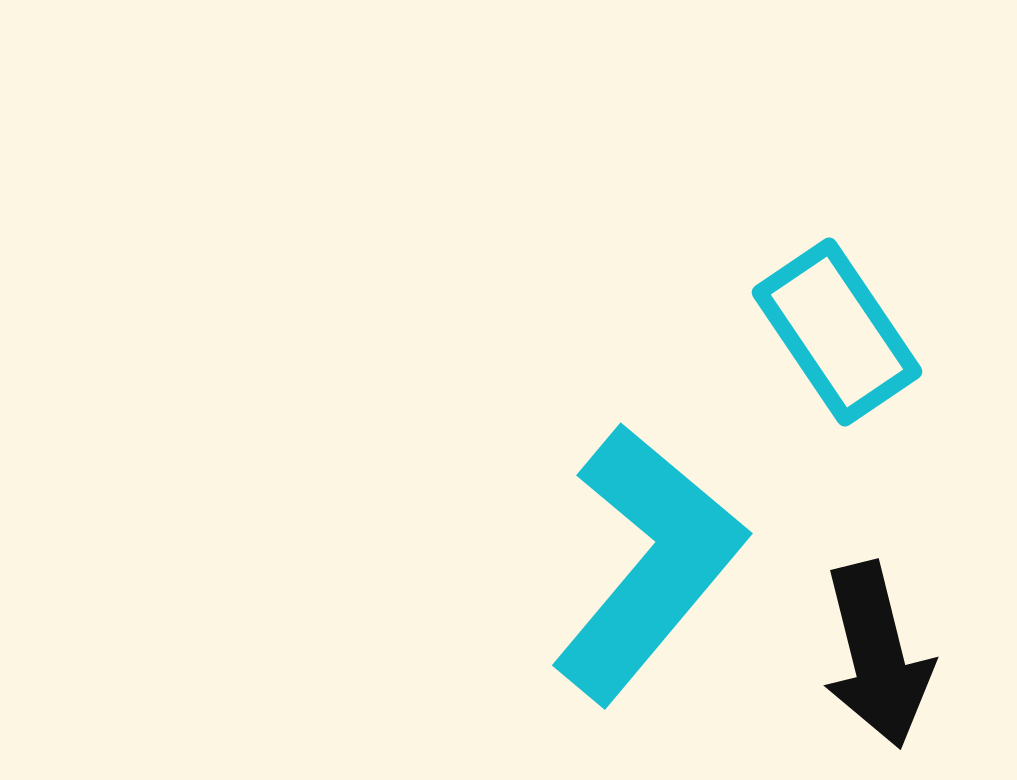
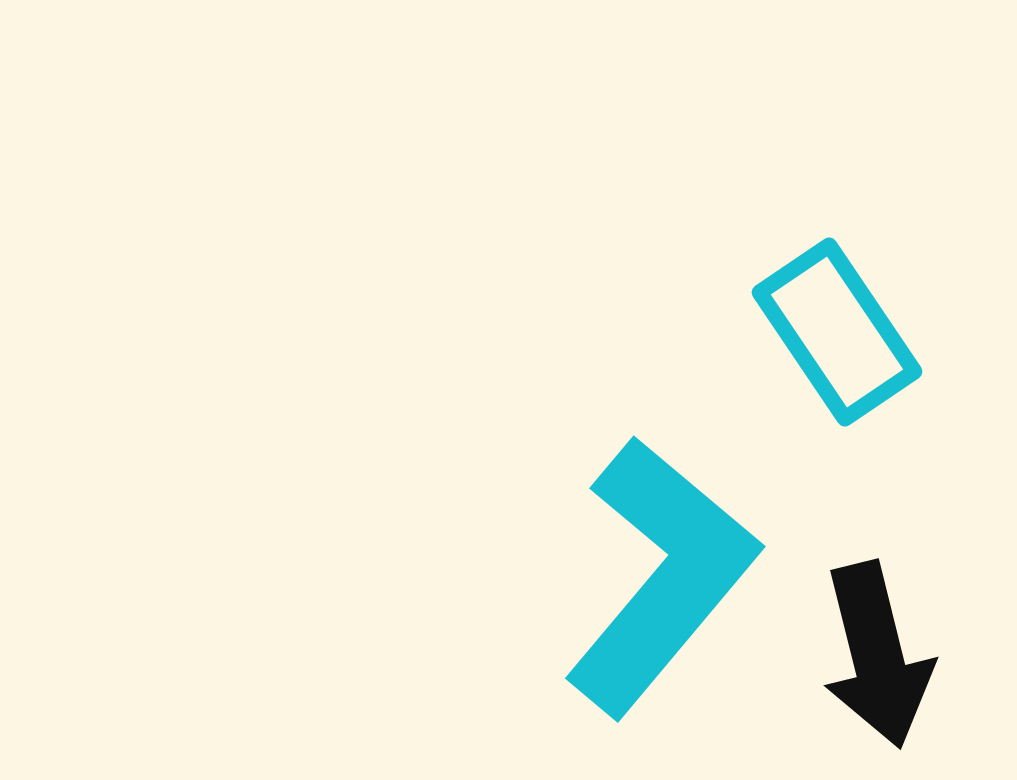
cyan L-shape: moved 13 px right, 13 px down
